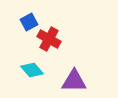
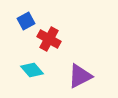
blue square: moved 3 px left, 1 px up
purple triangle: moved 6 px right, 5 px up; rotated 28 degrees counterclockwise
